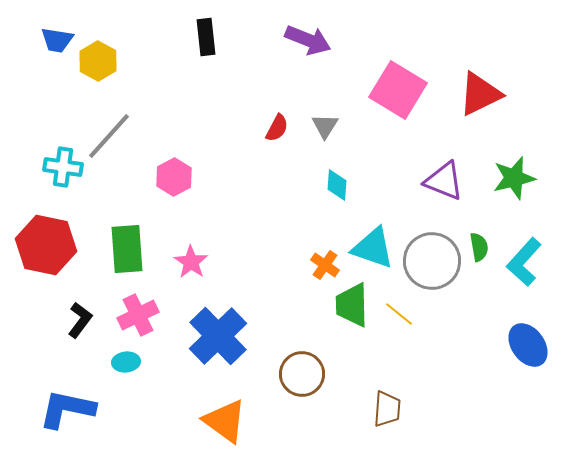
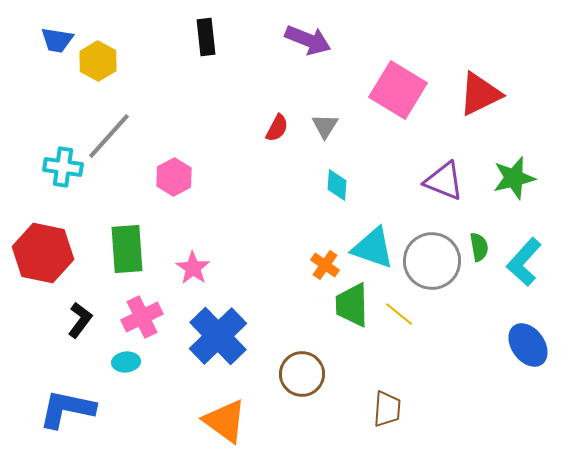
red hexagon: moved 3 px left, 8 px down
pink star: moved 2 px right, 6 px down
pink cross: moved 4 px right, 2 px down
